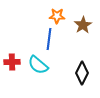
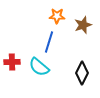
brown star: rotated 12 degrees clockwise
blue line: moved 3 px down; rotated 10 degrees clockwise
cyan semicircle: moved 1 px right, 2 px down
